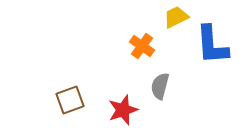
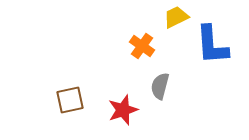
brown square: rotated 8 degrees clockwise
